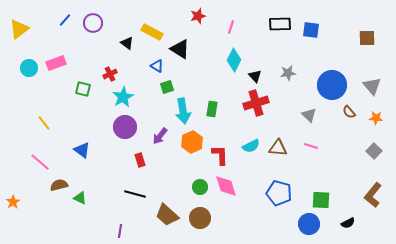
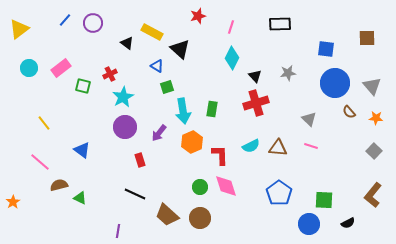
blue square at (311, 30): moved 15 px right, 19 px down
black triangle at (180, 49): rotated 10 degrees clockwise
cyan diamond at (234, 60): moved 2 px left, 2 px up
pink rectangle at (56, 63): moved 5 px right, 5 px down; rotated 18 degrees counterclockwise
blue circle at (332, 85): moved 3 px right, 2 px up
green square at (83, 89): moved 3 px up
gray triangle at (309, 115): moved 4 px down
purple arrow at (160, 136): moved 1 px left, 3 px up
blue pentagon at (279, 193): rotated 20 degrees clockwise
black line at (135, 194): rotated 10 degrees clockwise
green square at (321, 200): moved 3 px right
purple line at (120, 231): moved 2 px left
